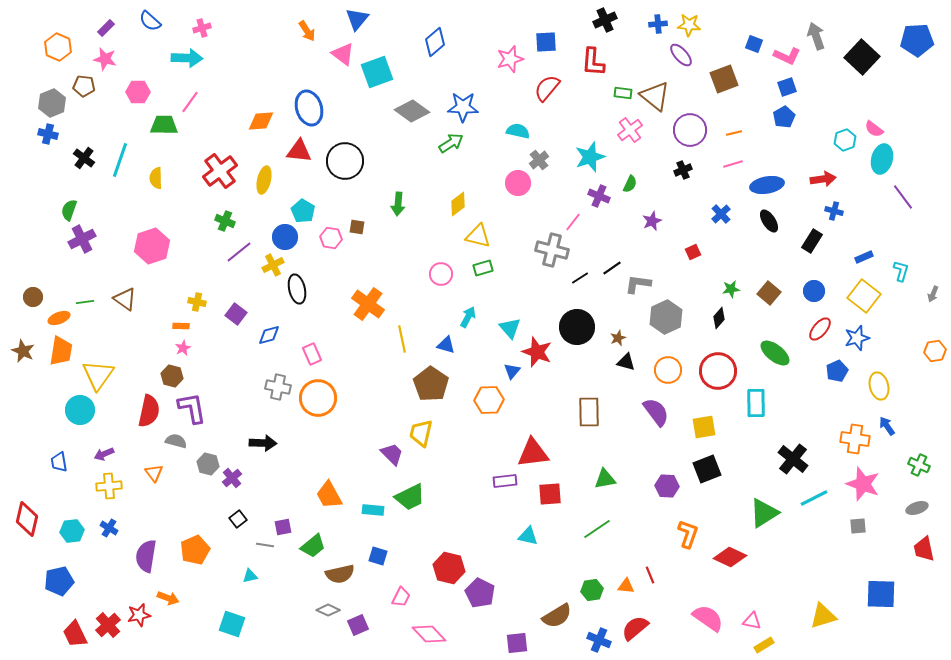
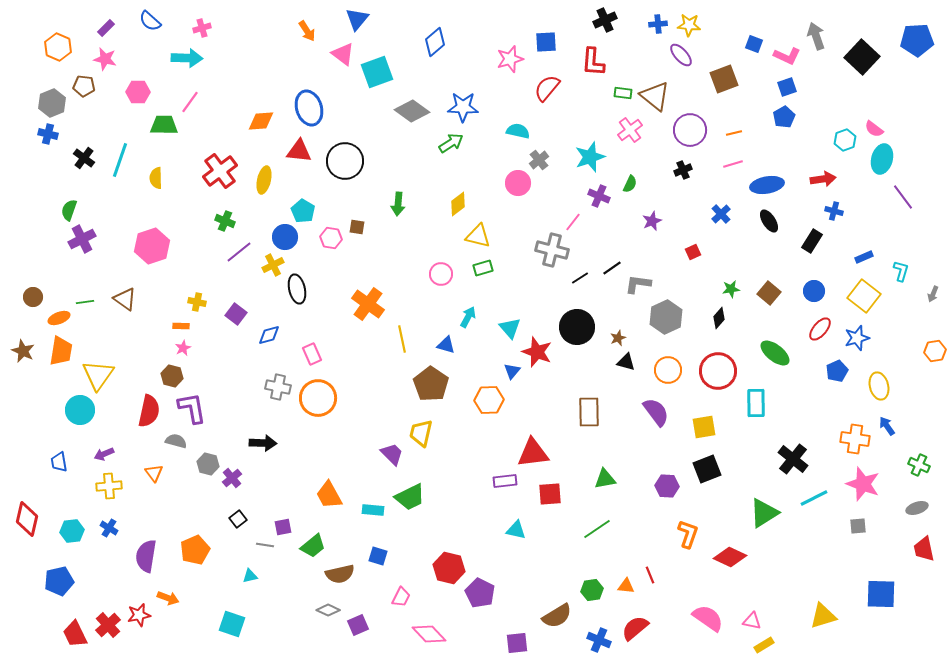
cyan triangle at (528, 536): moved 12 px left, 6 px up
